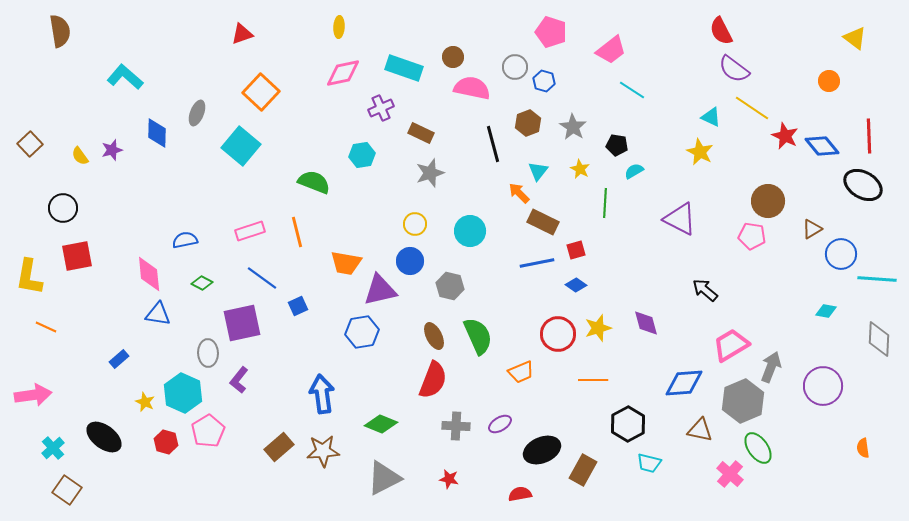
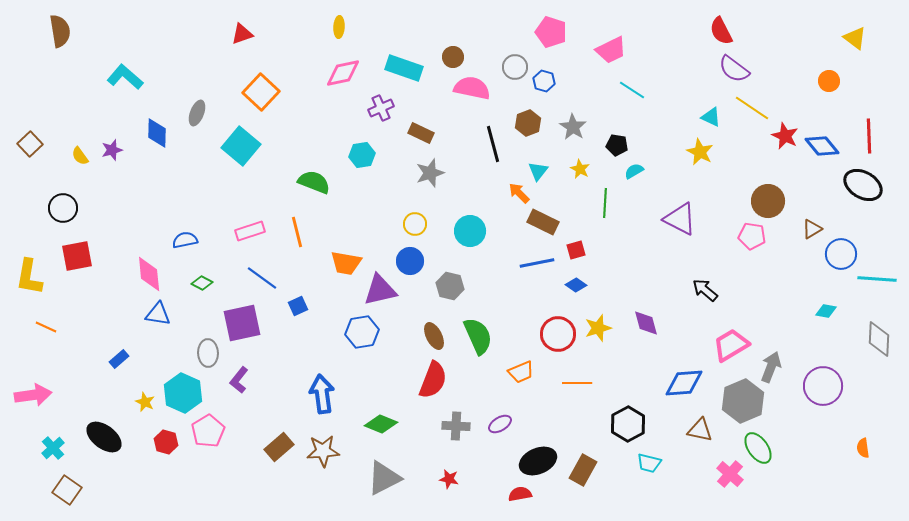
pink trapezoid at (611, 50): rotated 12 degrees clockwise
orange line at (593, 380): moved 16 px left, 3 px down
black ellipse at (542, 450): moved 4 px left, 11 px down
